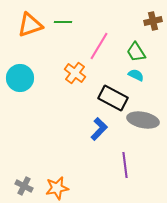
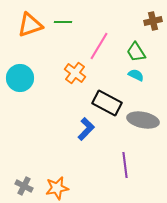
black rectangle: moved 6 px left, 5 px down
blue L-shape: moved 13 px left
